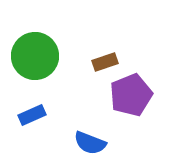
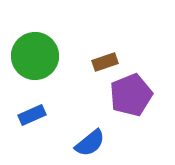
blue semicircle: rotated 60 degrees counterclockwise
